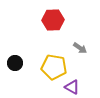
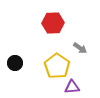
red hexagon: moved 3 px down
yellow pentagon: moved 3 px right, 1 px up; rotated 25 degrees clockwise
purple triangle: rotated 35 degrees counterclockwise
